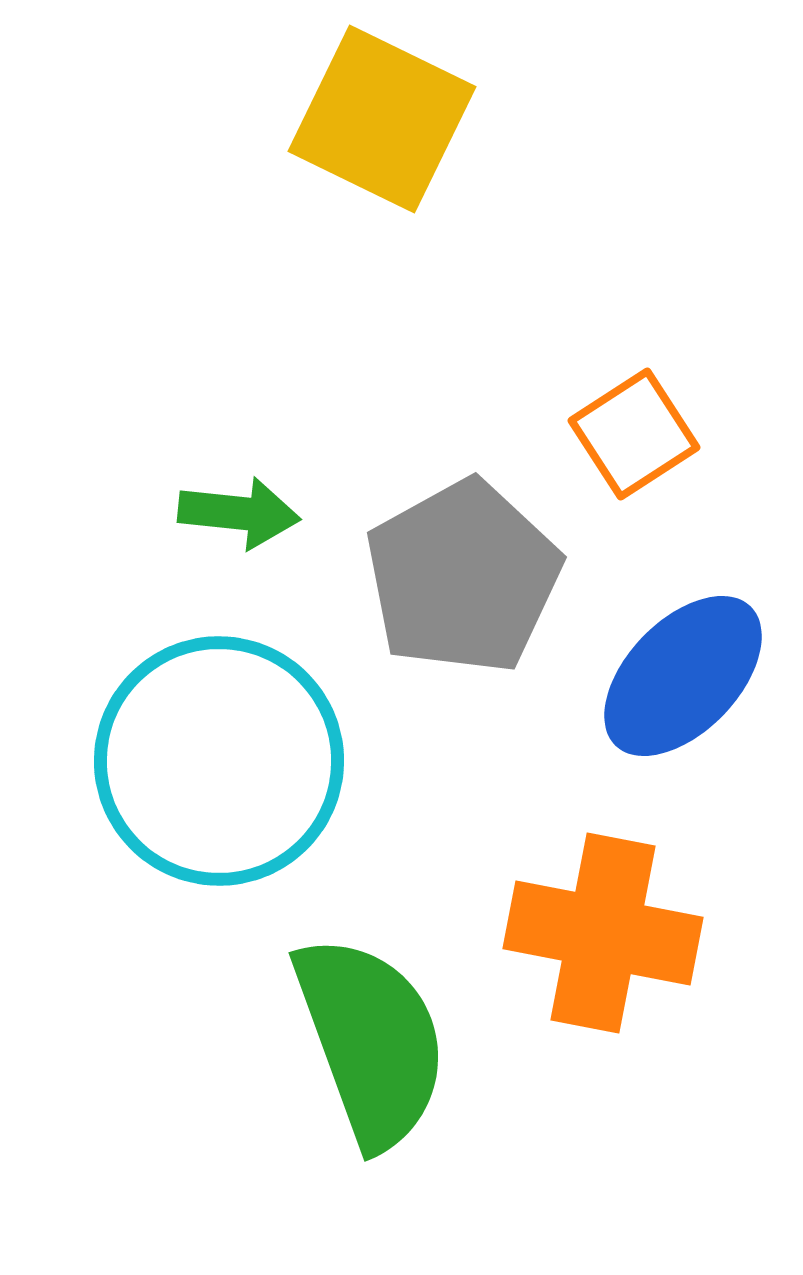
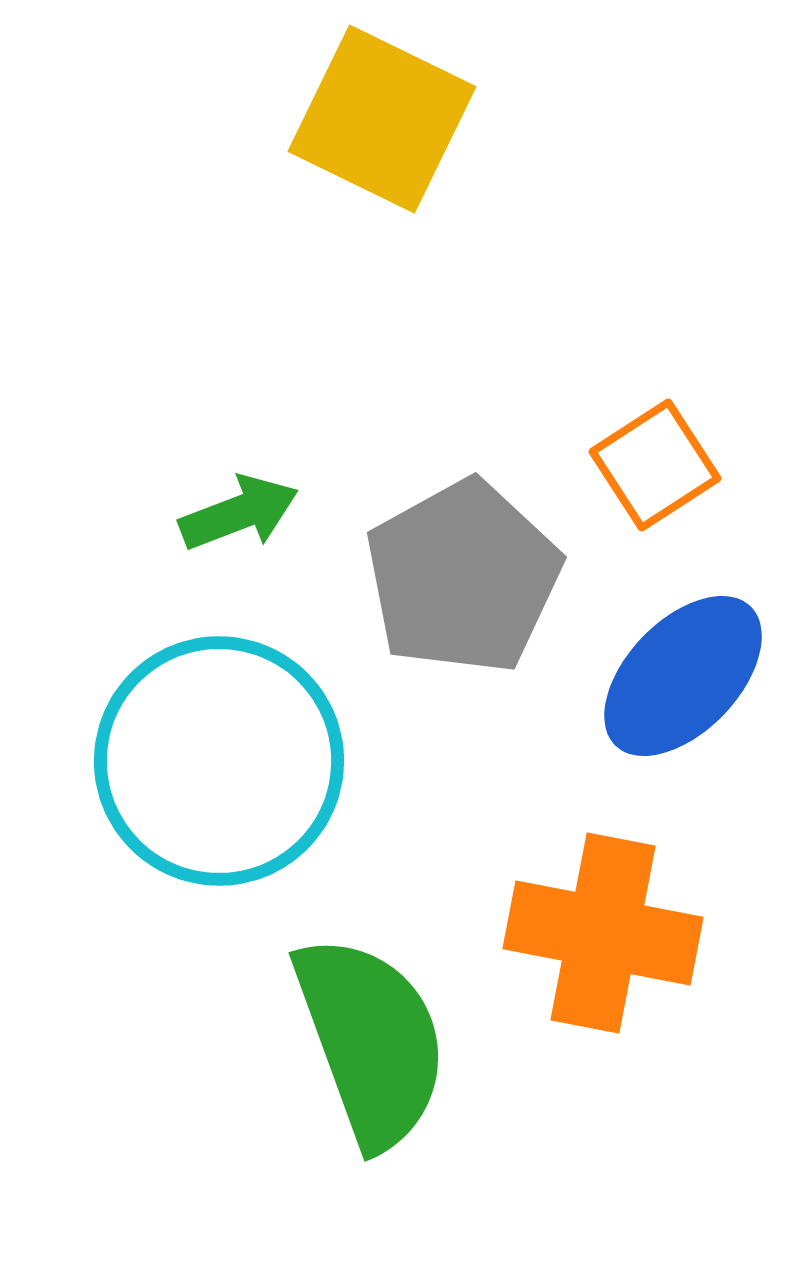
orange square: moved 21 px right, 31 px down
green arrow: rotated 27 degrees counterclockwise
